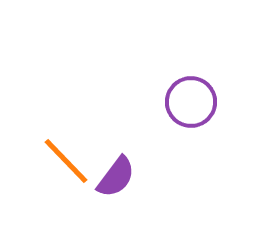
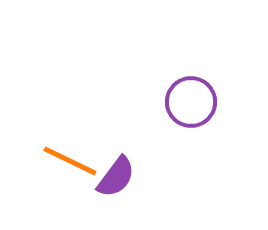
orange line: moved 4 px right; rotated 20 degrees counterclockwise
